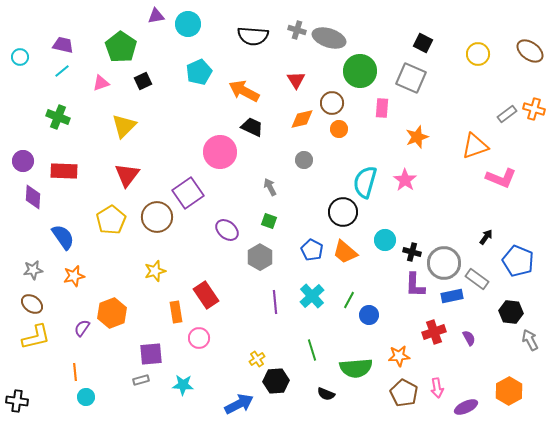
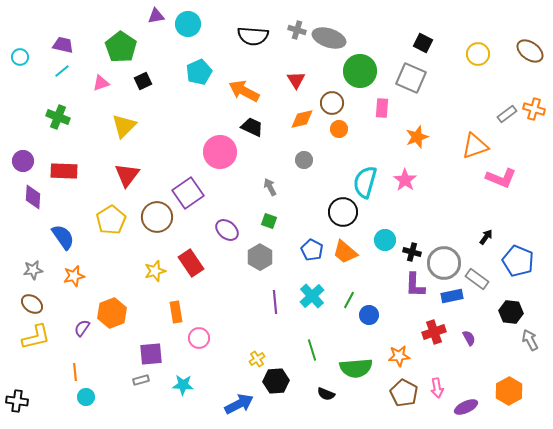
red rectangle at (206, 295): moved 15 px left, 32 px up
